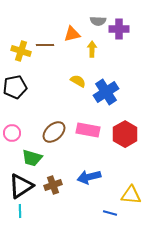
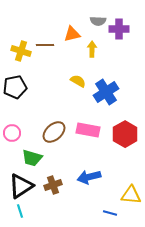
cyan line: rotated 16 degrees counterclockwise
